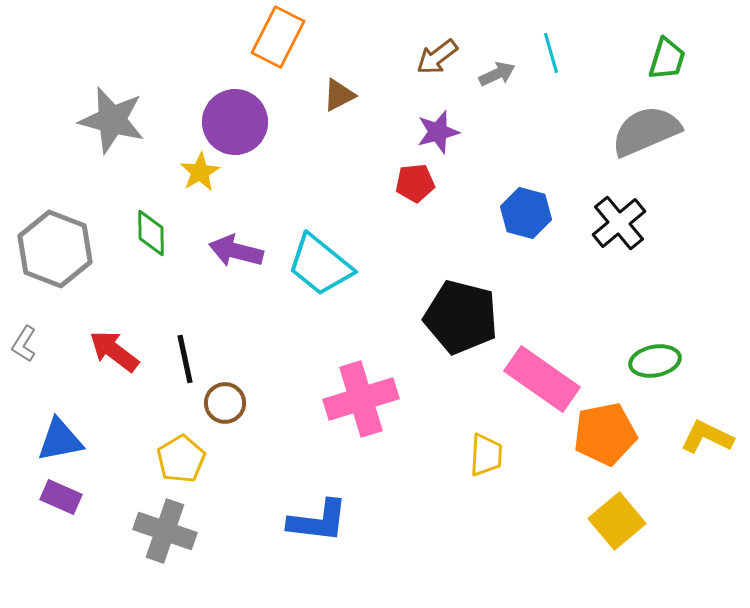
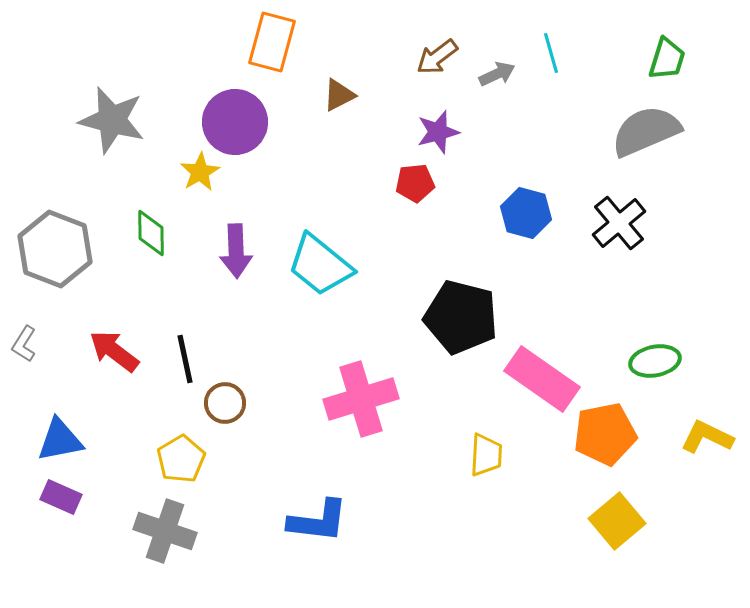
orange rectangle: moved 6 px left, 5 px down; rotated 12 degrees counterclockwise
purple arrow: rotated 106 degrees counterclockwise
